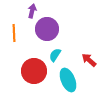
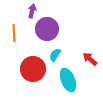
red arrow: moved 1 px right, 1 px up
red circle: moved 1 px left, 2 px up
